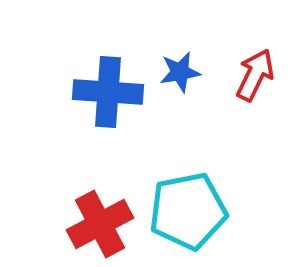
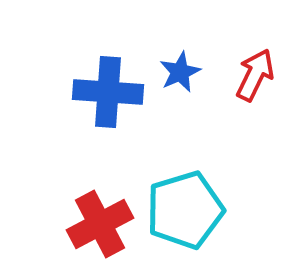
blue star: rotated 15 degrees counterclockwise
cyan pentagon: moved 3 px left, 1 px up; rotated 6 degrees counterclockwise
